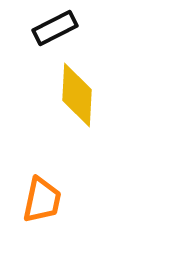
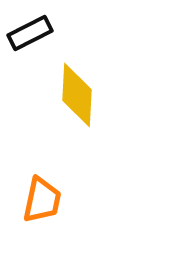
black rectangle: moved 25 px left, 5 px down
